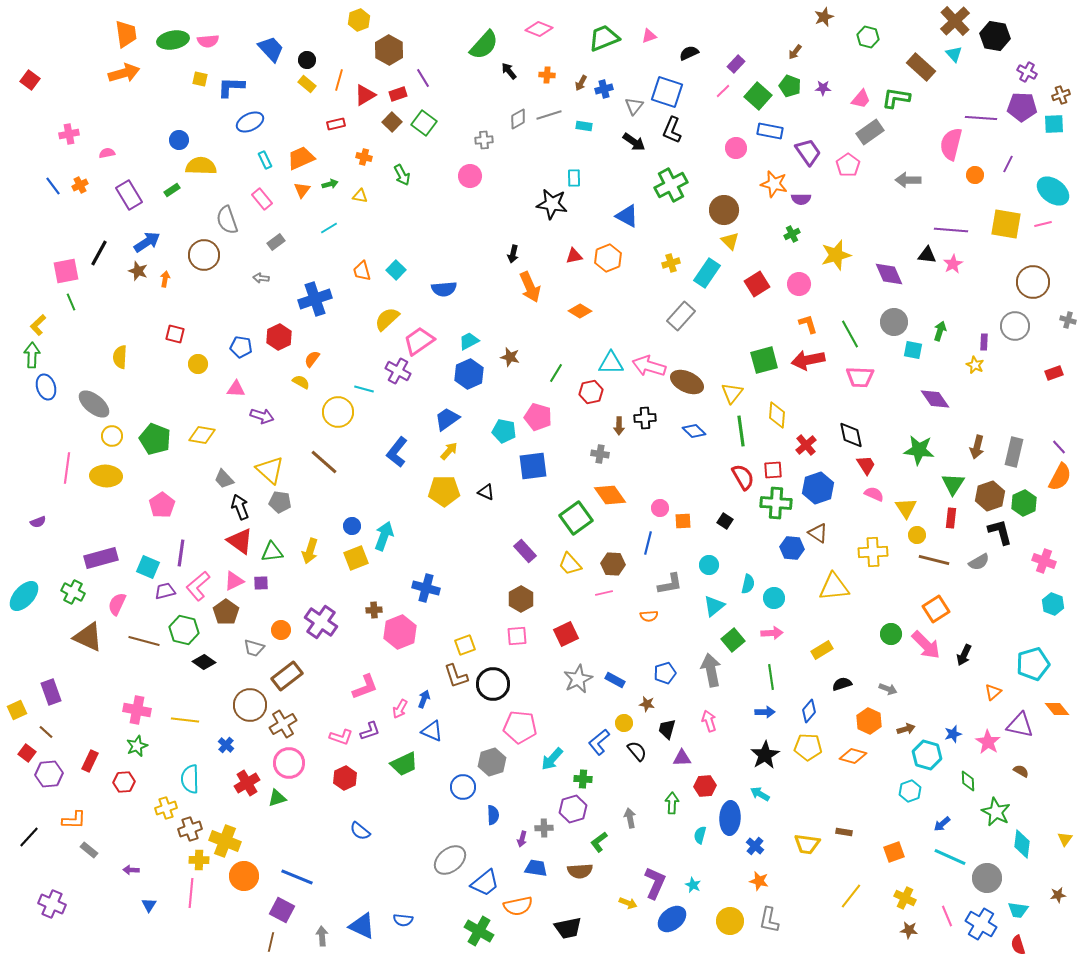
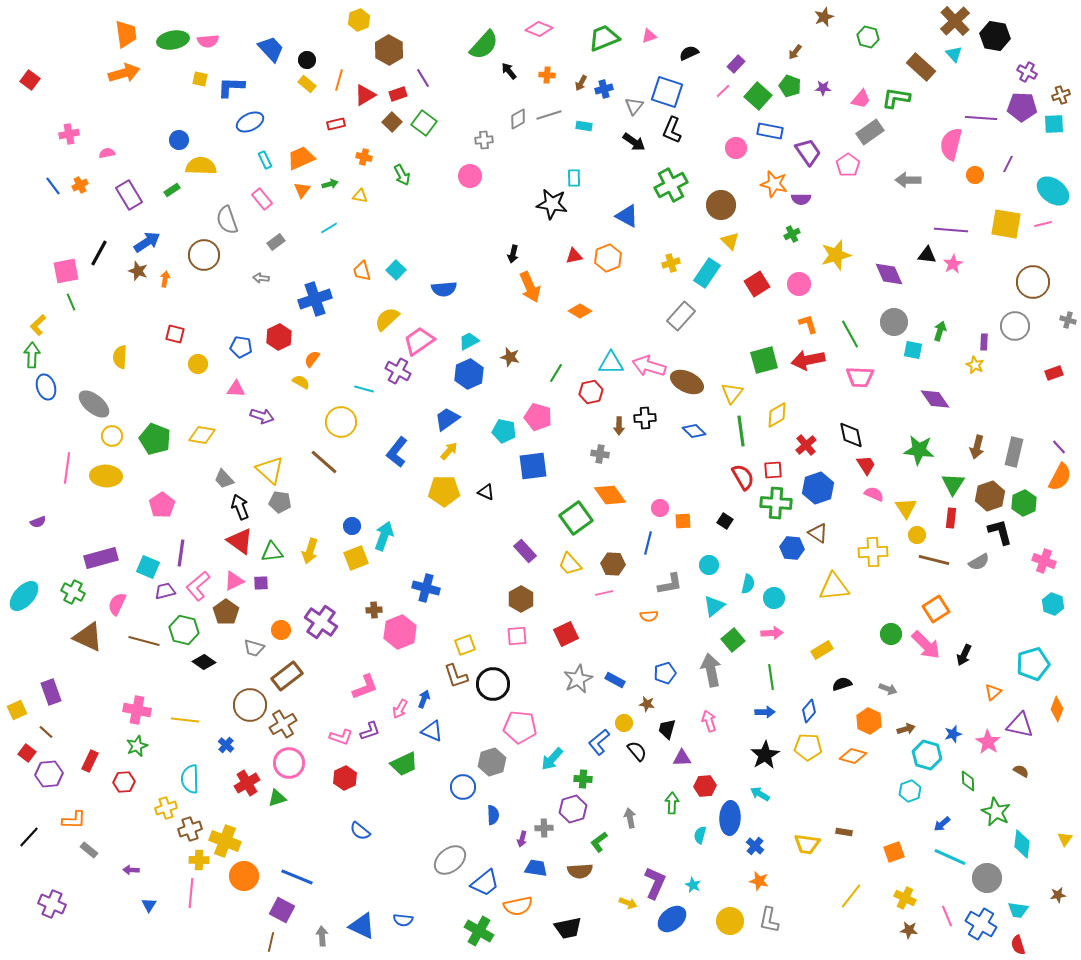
brown circle at (724, 210): moved 3 px left, 5 px up
yellow circle at (338, 412): moved 3 px right, 10 px down
yellow diamond at (777, 415): rotated 56 degrees clockwise
orange diamond at (1057, 709): rotated 60 degrees clockwise
